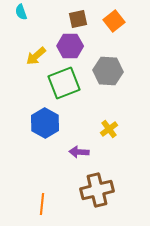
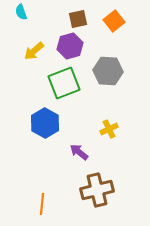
purple hexagon: rotated 15 degrees counterclockwise
yellow arrow: moved 2 px left, 5 px up
yellow cross: rotated 12 degrees clockwise
purple arrow: rotated 36 degrees clockwise
